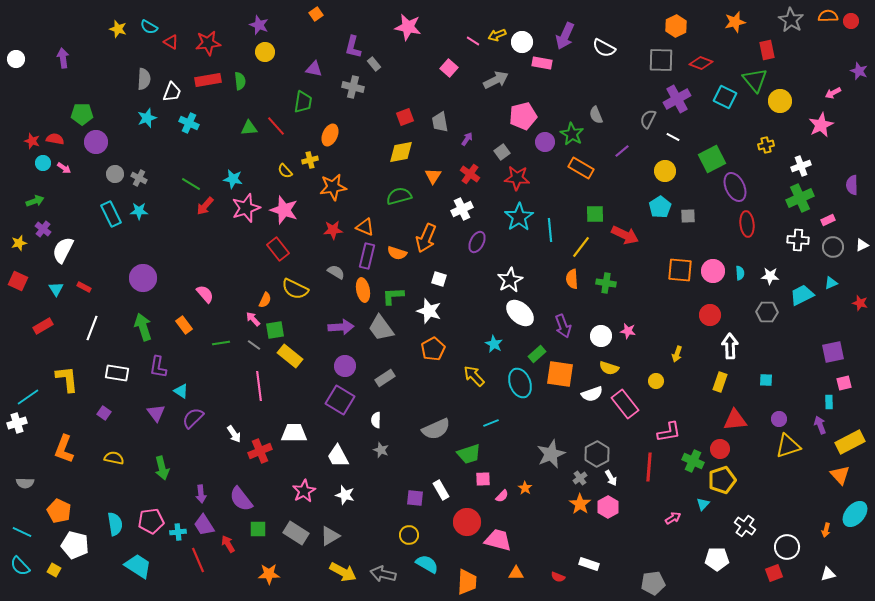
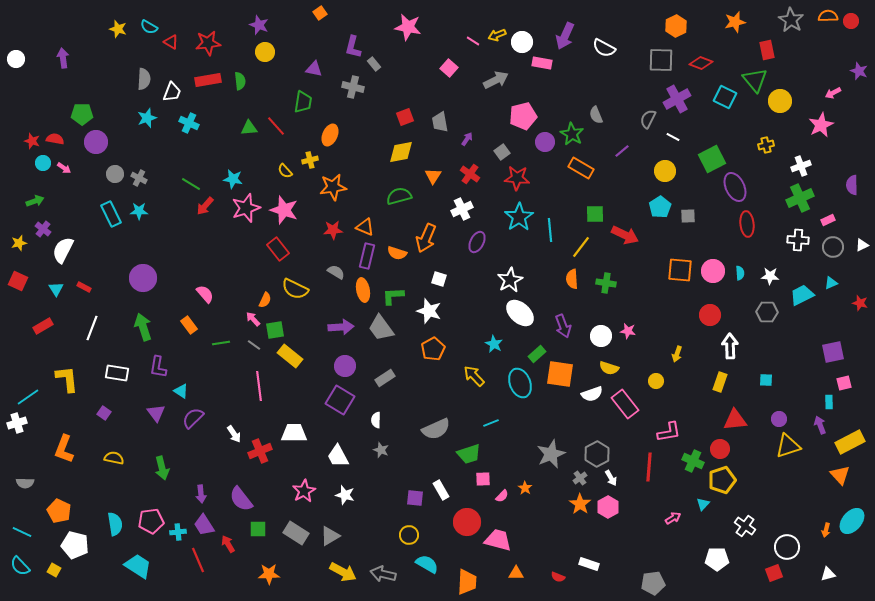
orange square at (316, 14): moved 4 px right, 1 px up
orange rectangle at (184, 325): moved 5 px right
cyan ellipse at (855, 514): moved 3 px left, 7 px down
